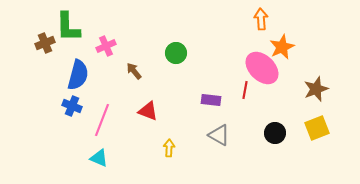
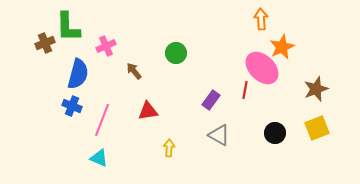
blue semicircle: moved 1 px up
purple rectangle: rotated 60 degrees counterclockwise
red triangle: rotated 30 degrees counterclockwise
